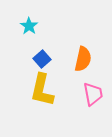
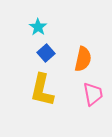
cyan star: moved 9 px right, 1 px down
blue square: moved 4 px right, 6 px up
